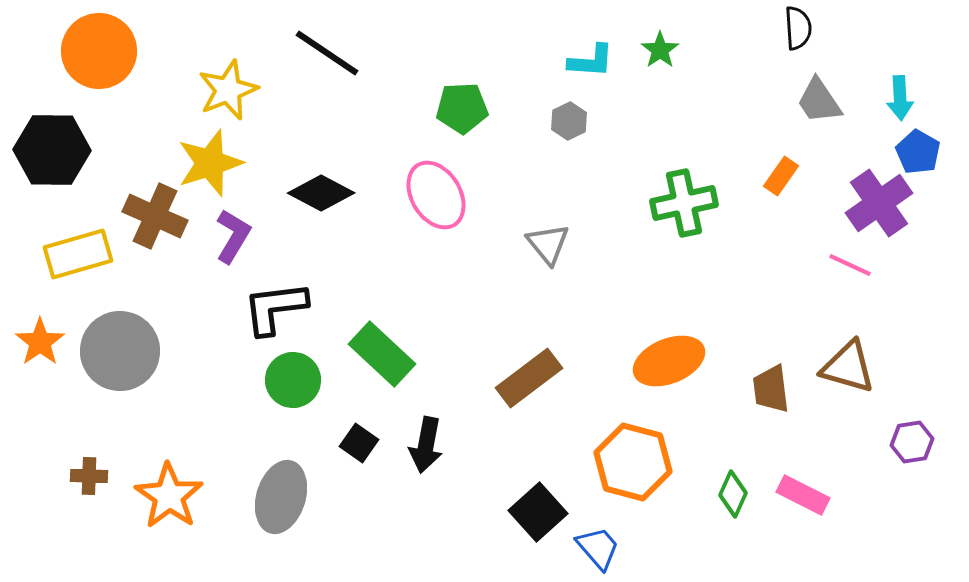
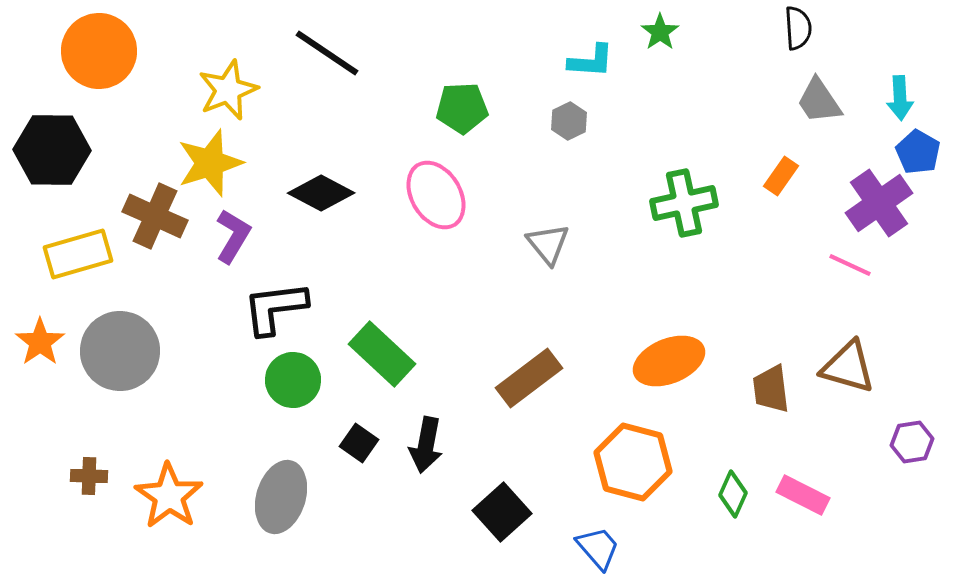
green star at (660, 50): moved 18 px up
black square at (538, 512): moved 36 px left
